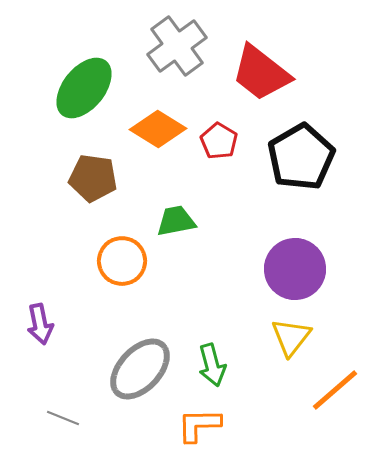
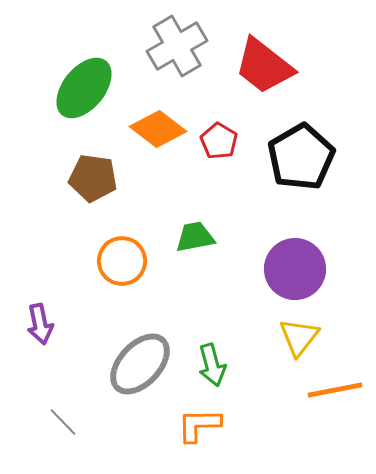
gray cross: rotated 6 degrees clockwise
red trapezoid: moved 3 px right, 7 px up
orange diamond: rotated 6 degrees clockwise
green trapezoid: moved 19 px right, 16 px down
yellow triangle: moved 8 px right
gray ellipse: moved 5 px up
orange line: rotated 30 degrees clockwise
gray line: moved 4 px down; rotated 24 degrees clockwise
